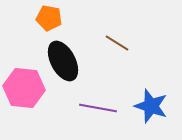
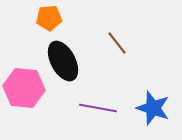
orange pentagon: rotated 15 degrees counterclockwise
brown line: rotated 20 degrees clockwise
blue star: moved 2 px right, 2 px down
